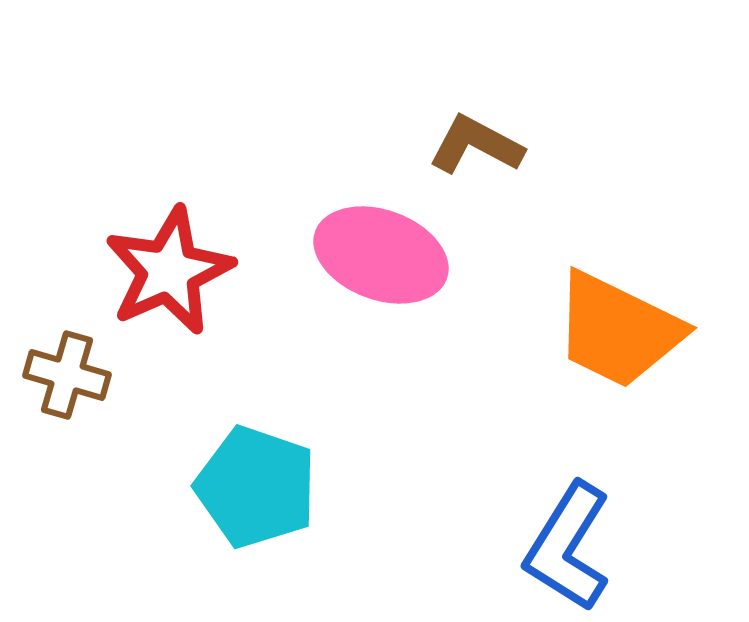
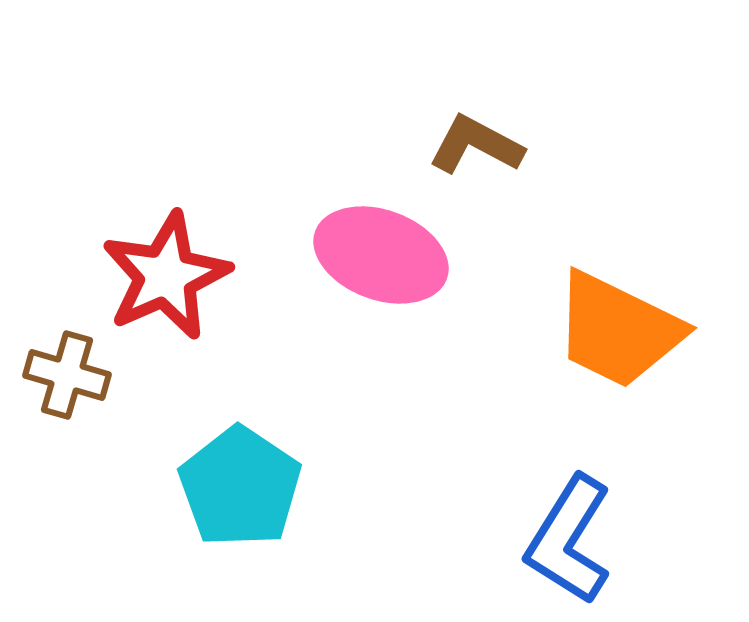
red star: moved 3 px left, 5 px down
cyan pentagon: moved 16 px left; rotated 15 degrees clockwise
blue L-shape: moved 1 px right, 7 px up
